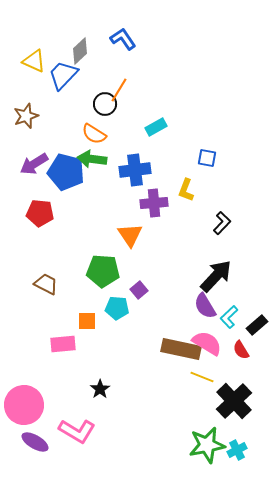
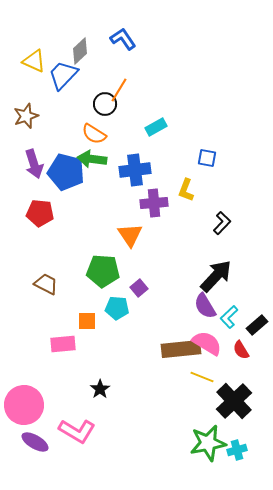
purple arrow: rotated 76 degrees counterclockwise
purple square: moved 2 px up
brown rectangle: rotated 18 degrees counterclockwise
green star: moved 1 px right, 2 px up
cyan cross: rotated 12 degrees clockwise
